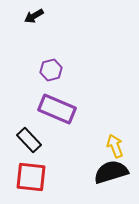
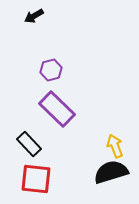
purple rectangle: rotated 21 degrees clockwise
black rectangle: moved 4 px down
red square: moved 5 px right, 2 px down
